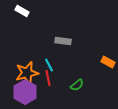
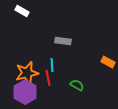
cyan line: moved 3 px right; rotated 24 degrees clockwise
green semicircle: rotated 112 degrees counterclockwise
